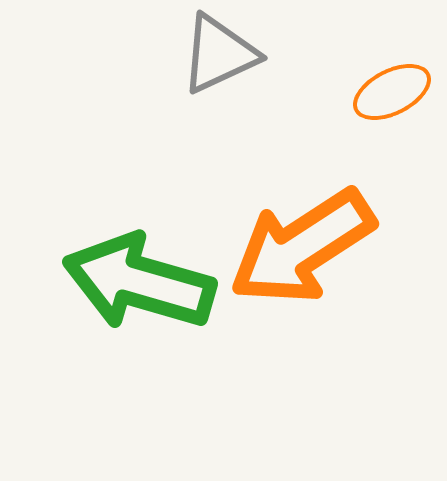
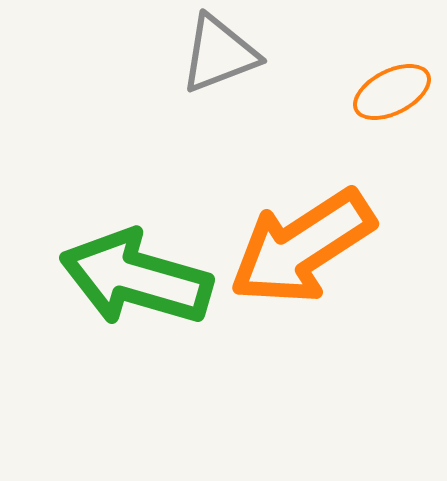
gray triangle: rotated 4 degrees clockwise
green arrow: moved 3 px left, 4 px up
